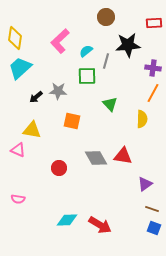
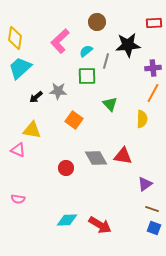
brown circle: moved 9 px left, 5 px down
purple cross: rotated 14 degrees counterclockwise
orange square: moved 2 px right, 1 px up; rotated 24 degrees clockwise
red circle: moved 7 px right
